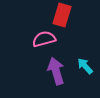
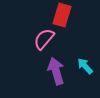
pink semicircle: rotated 35 degrees counterclockwise
